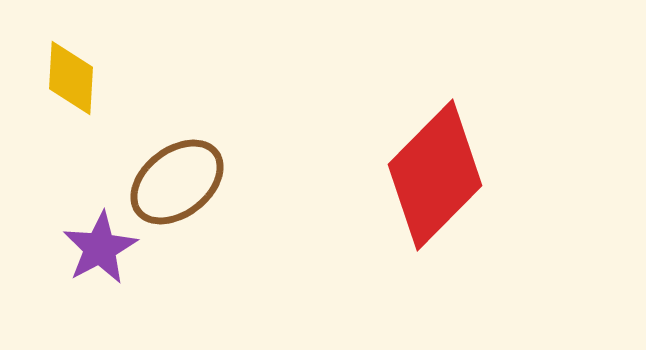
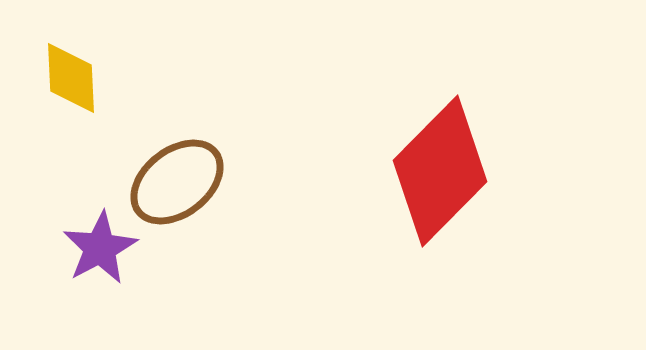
yellow diamond: rotated 6 degrees counterclockwise
red diamond: moved 5 px right, 4 px up
